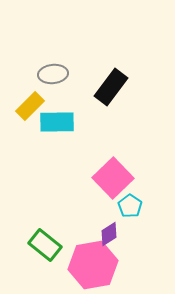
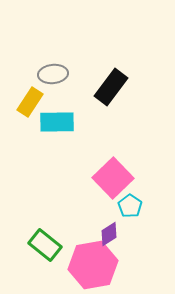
yellow rectangle: moved 4 px up; rotated 12 degrees counterclockwise
